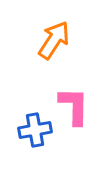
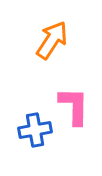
orange arrow: moved 2 px left
